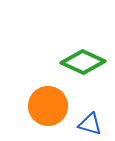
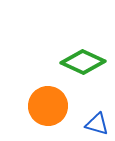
blue triangle: moved 7 px right
